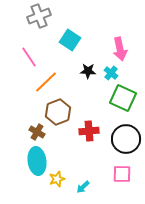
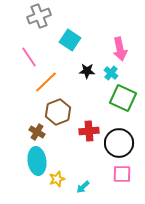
black star: moved 1 px left
black circle: moved 7 px left, 4 px down
